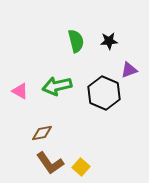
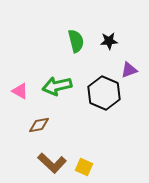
brown diamond: moved 3 px left, 8 px up
brown L-shape: moved 2 px right; rotated 12 degrees counterclockwise
yellow square: moved 3 px right; rotated 18 degrees counterclockwise
